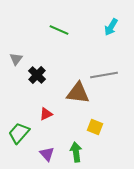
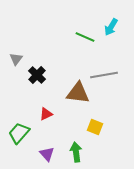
green line: moved 26 px right, 7 px down
